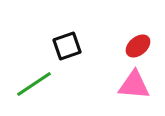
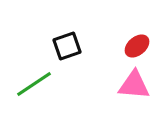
red ellipse: moved 1 px left
